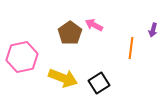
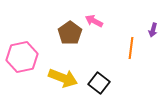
pink arrow: moved 4 px up
black square: rotated 20 degrees counterclockwise
